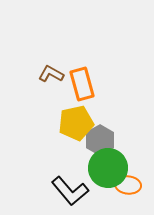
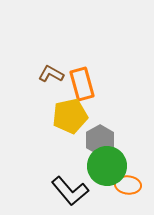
yellow pentagon: moved 6 px left, 7 px up
green circle: moved 1 px left, 2 px up
